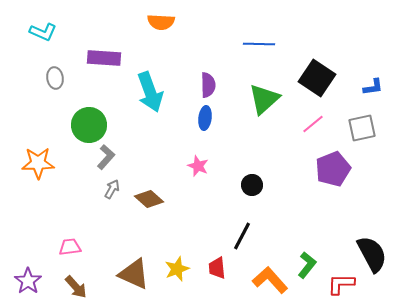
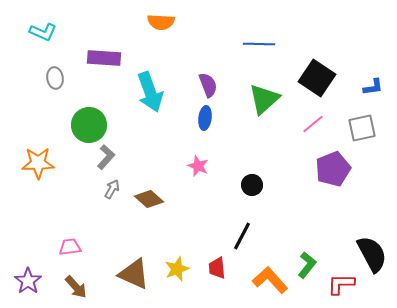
purple semicircle: rotated 20 degrees counterclockwise
